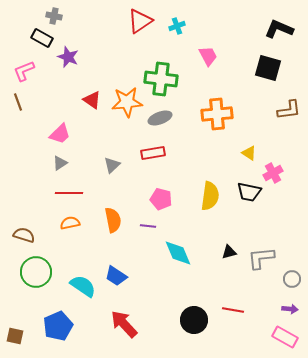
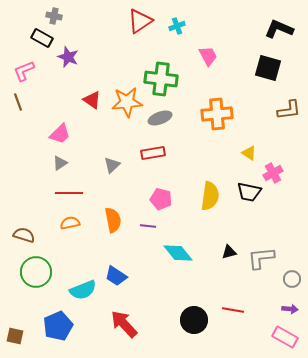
cyan diamond at (178, 253): rotated 16 degrees counterclockwise
cyan semicircle at (83, 286): moved 4 px down; rotated 124 degrees clockwise
